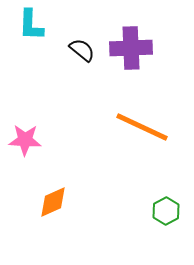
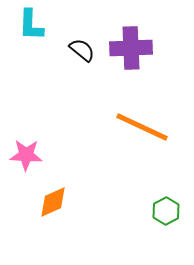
pink star: moved 1 px right, 15 px down
